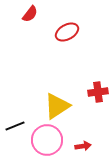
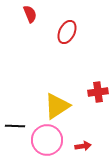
red semicircle: rotated 60 degrees counterclockwise
red ellipse: rotated 35 degrees counterclockwise
black line: rotated 24 degrees clockwise
